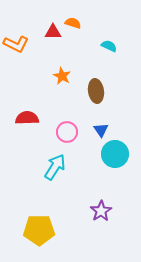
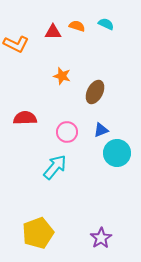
orange semicircle: moved 4 px right, 3 px down
cyan semicircle: moved 3 px left, 22 px up
orange star: rotated 12 degrees counterclockwise
brown ellipse: moved 1 px left, 1 px down; rotated 35 degrees clockwise
red semicircle: moved 2 px left
blue triangle: rotated 42 degrees clockwise
cyan circle: moved 2 px right, 1 px up
cyan arrow: rotated 8 degrees clockwise
purple star: moved 27 px down
yellow pentagon: moved 1 px left, 3 px down; rotated 20 degrees counterclockwise
